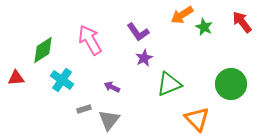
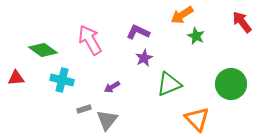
green star: moved 8 px left, 9 px down
purple L-shape: rotated 150 degrees clockwise
green diamond: rotated 68 degrees clockwise
cyan cross: rotated 20 degrees counterclockwise
purple arrow: rotated 56 degrees counterclockwise
gray triangle: moved 2 px left
